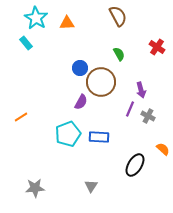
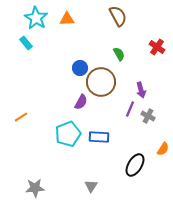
orange triangle: moved 4 px up
orange semicircle: rotated 80 degrees clockwise
